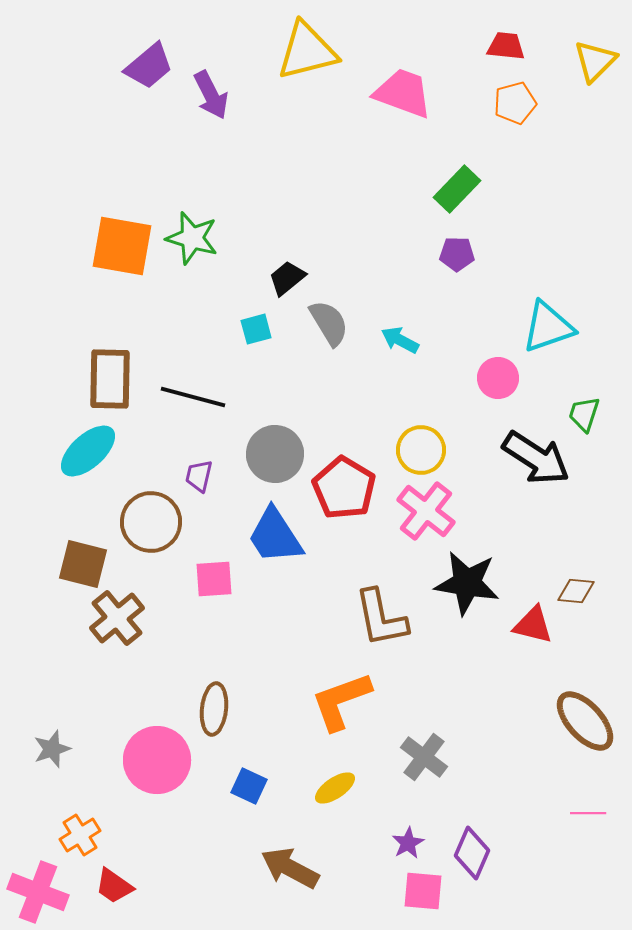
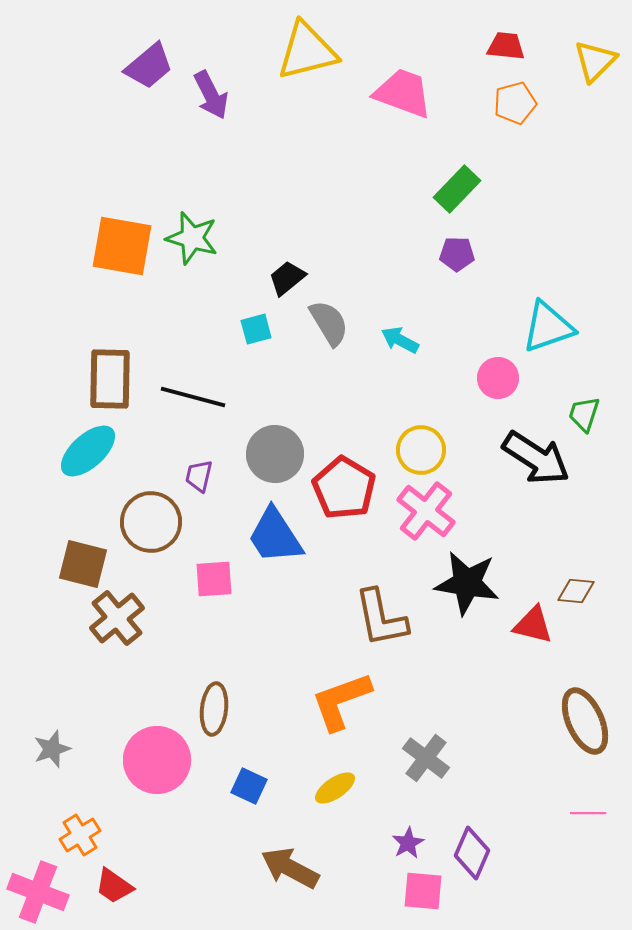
brown ellipse at (585, 721): rotated 18 degrees clockwise
gray cross at (424, 757): moved 2 px right, 1 px down
